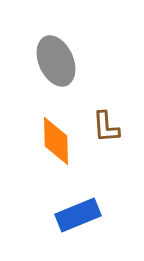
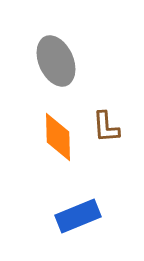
orange diamond: moved 2 px right, 4 px up
blue rectangle: moved 1 px down
